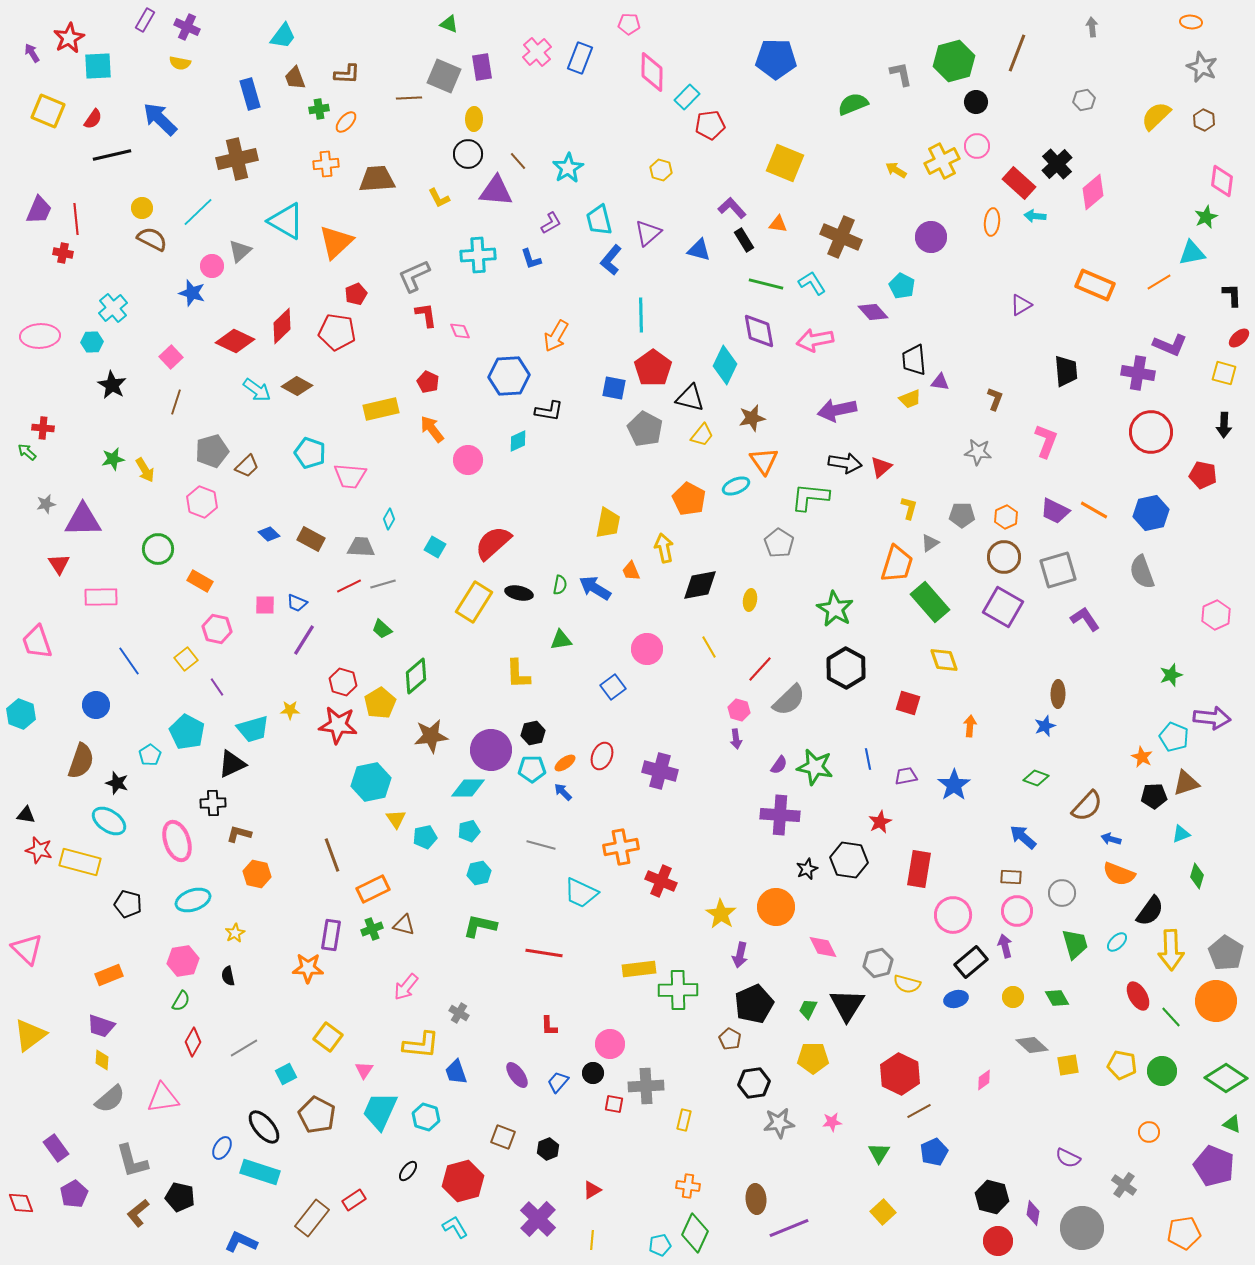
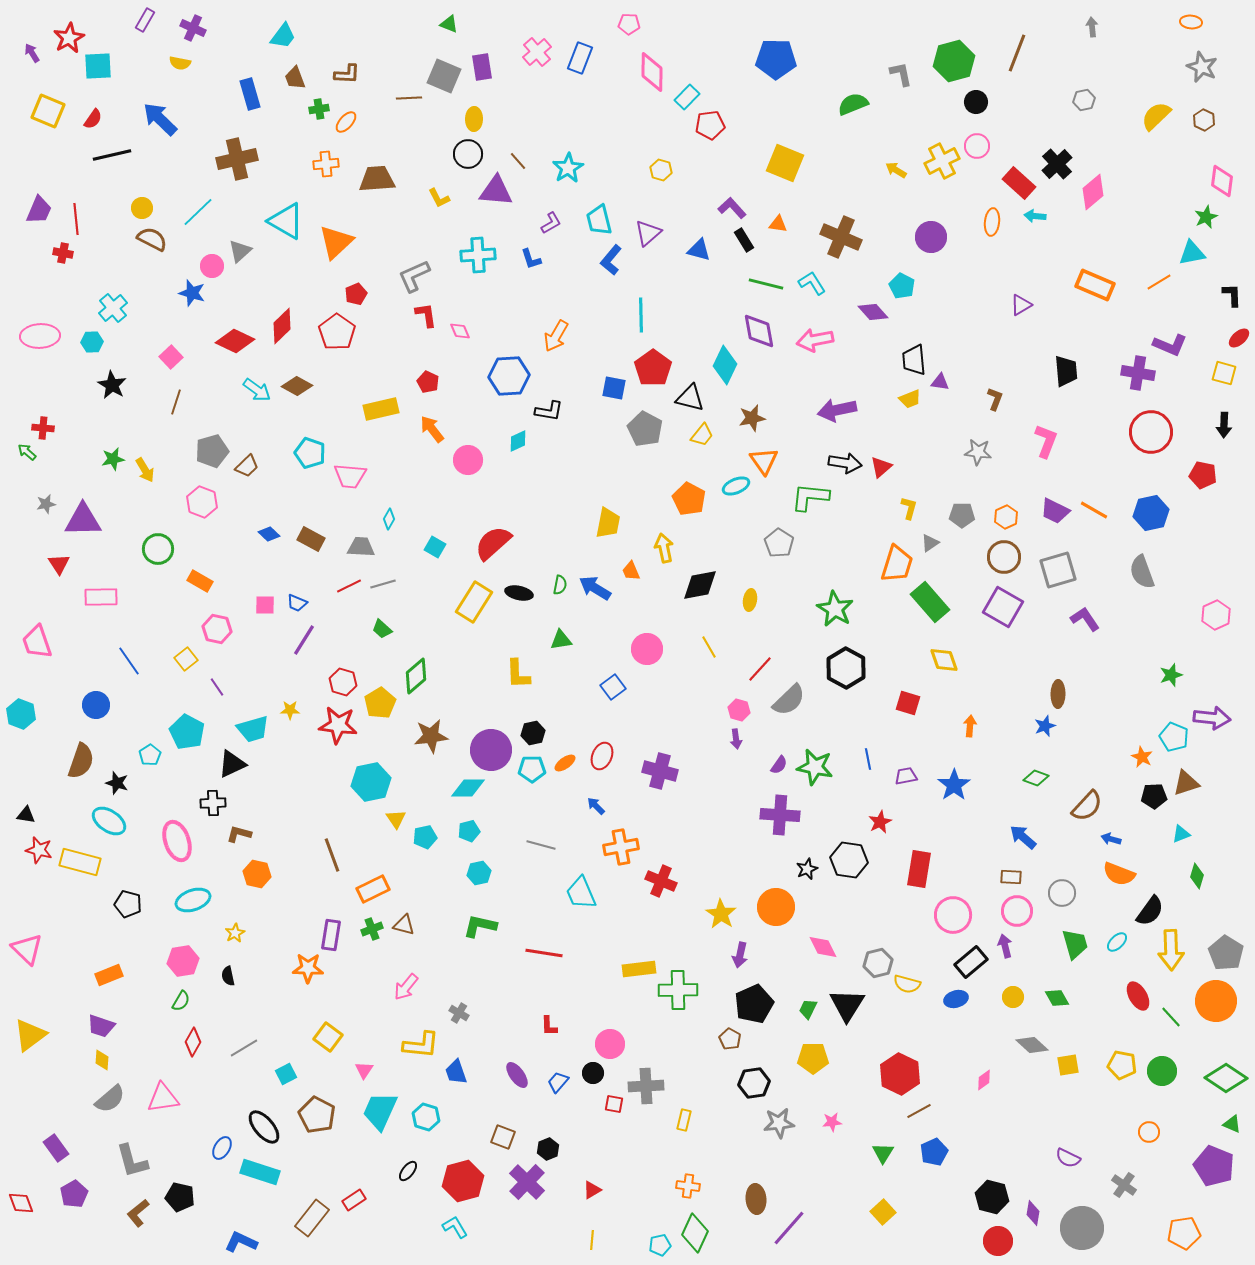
purple cross at (187, 27): moved 6 px right, 1 px down
red pentagon at (337, 332): rotated 27 degrees clockwise
blue arrow at (563, 792): moved 33 px right, 14 px down
cyan trapezoid at (581, 893): rotated 42 degrees clockwise
green triangle at (879, 1153): moved 4 px right
purple cross at (538, 1219): moved 11 px left, 37 px up
purple line at (789, 1228): rotated 27 degrees counterclockwise
